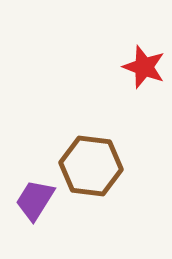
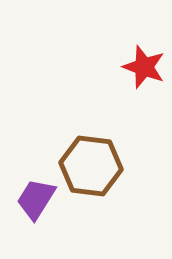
purple trapezoid: moved 1 px right, 1 px up
